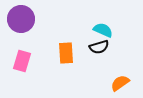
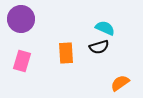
cyan semicircle: moved 2 px right, 2 px up
